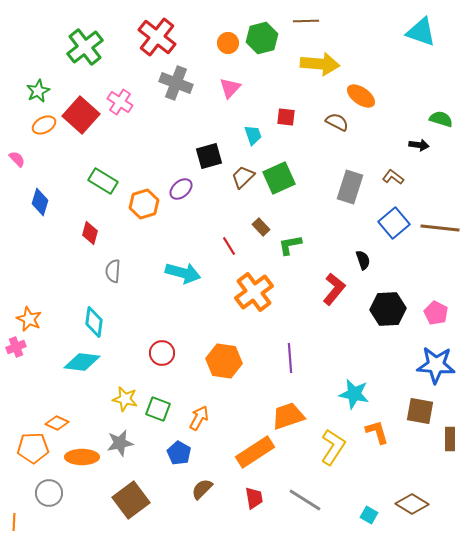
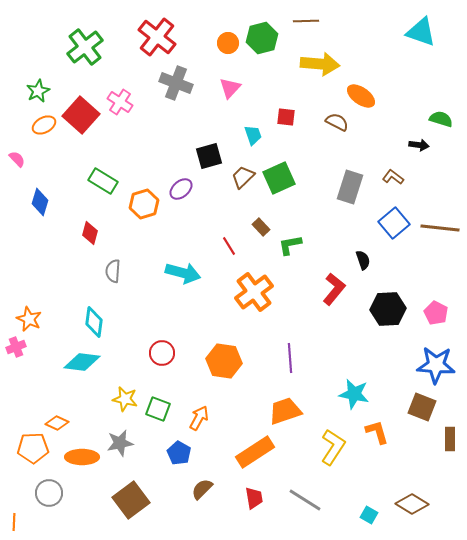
brown square at (420, 411): moved 2 px right, 4 px up; rotated 12 degrees clockwise
orange trapezoid at (288, 416): moved 3 px left, 5 px up
